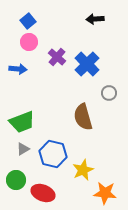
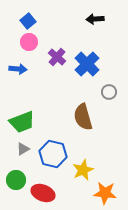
gray circle: moved 1 px up
